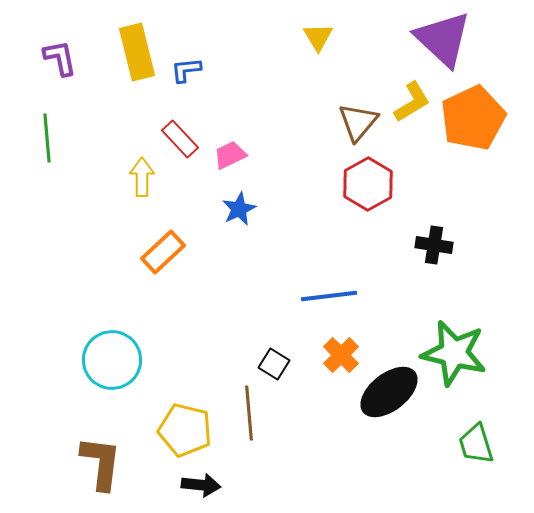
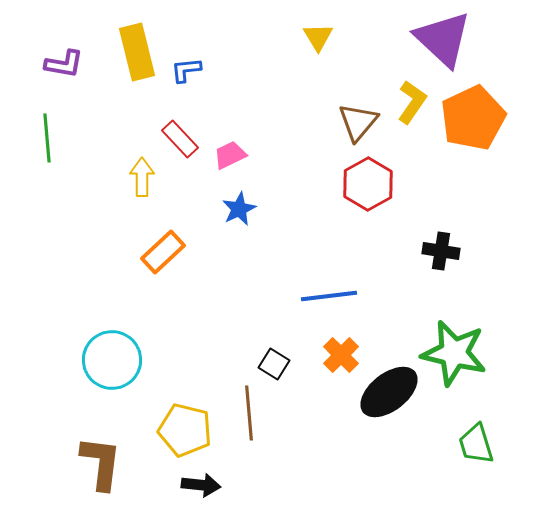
purple L-shape: moved 4 px right, 6 px down; rotated 111 degrees clockwise
yellow L-shape: rotated 24 degrees counterclockwise
black cross: moved 7 px right, 6 px down
